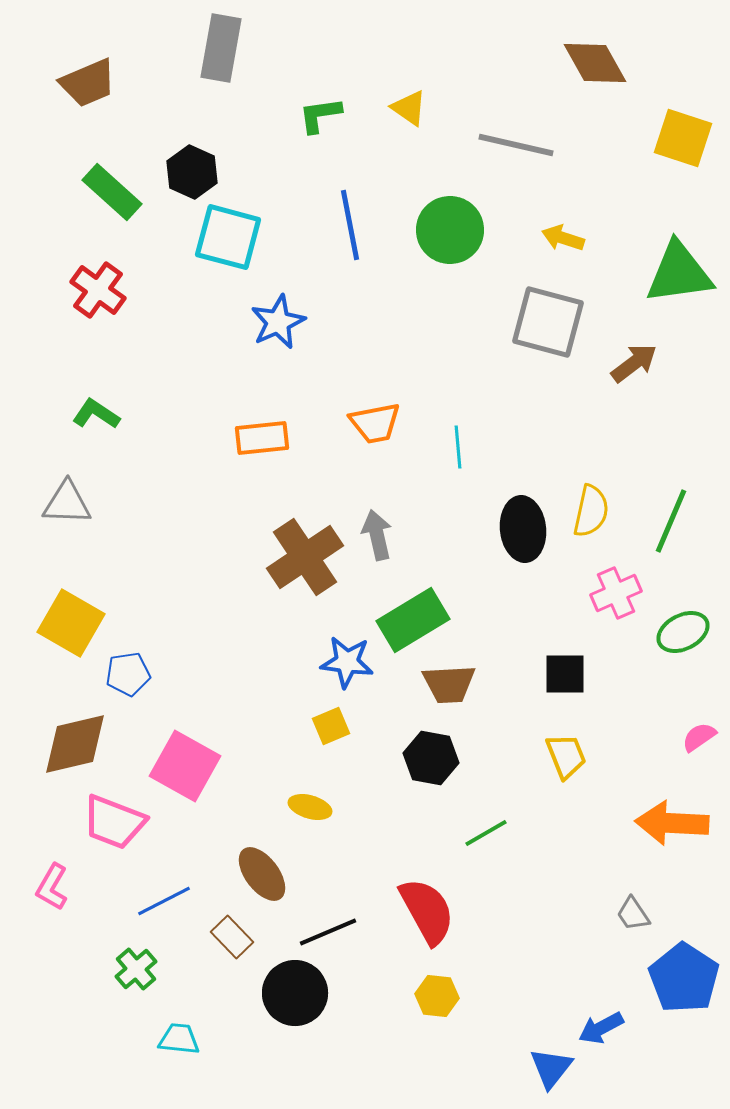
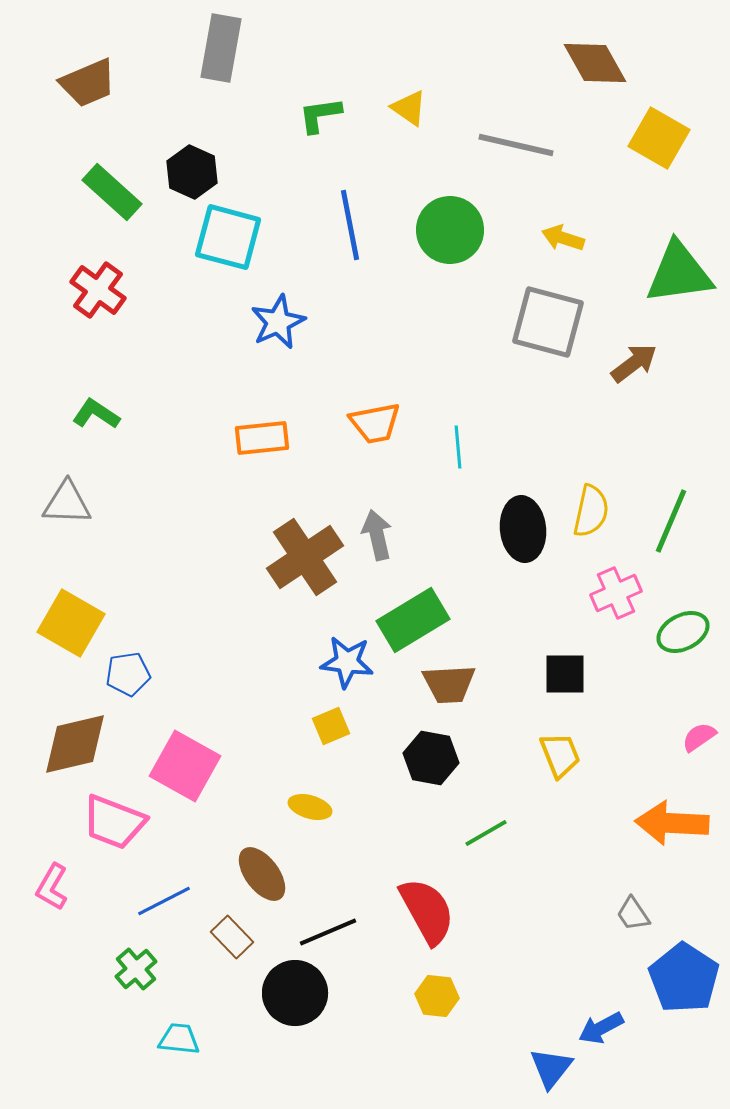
yellow square at (683, 138): moved 24 px left; rotated 12 degrees clockwise
yellow trapezoid at (566, 756): moved 6 px left, 1 px up
